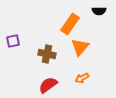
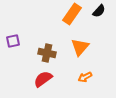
black semicircle: rotated 48 degrees counterclockwise
orange rectangle: moved 2 px right, 10 px up
brown cross: moved 1 px up
orange arrow: moved 3 px right, 1 px up
red semicircle: moved 5 px left, 6 px up
